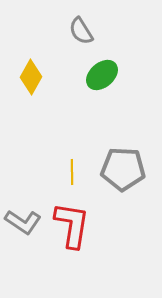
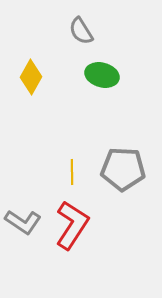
green ellipse: rotated 56 degrees clockwise
red L-shape: rotated 24 degrees clockwise
